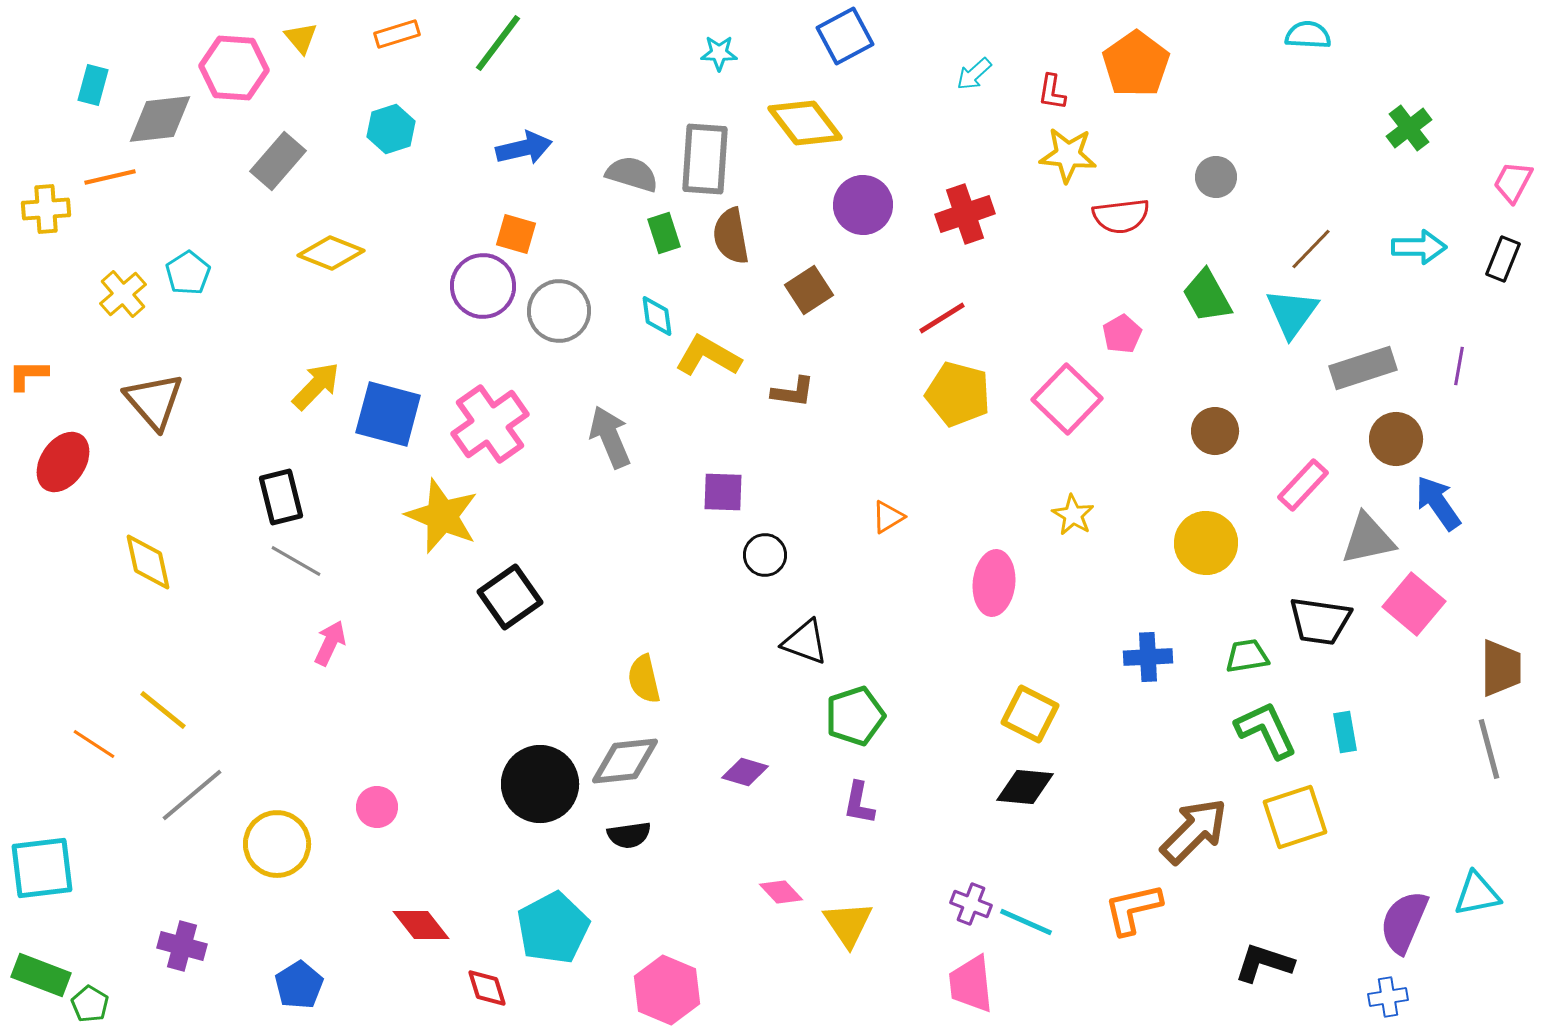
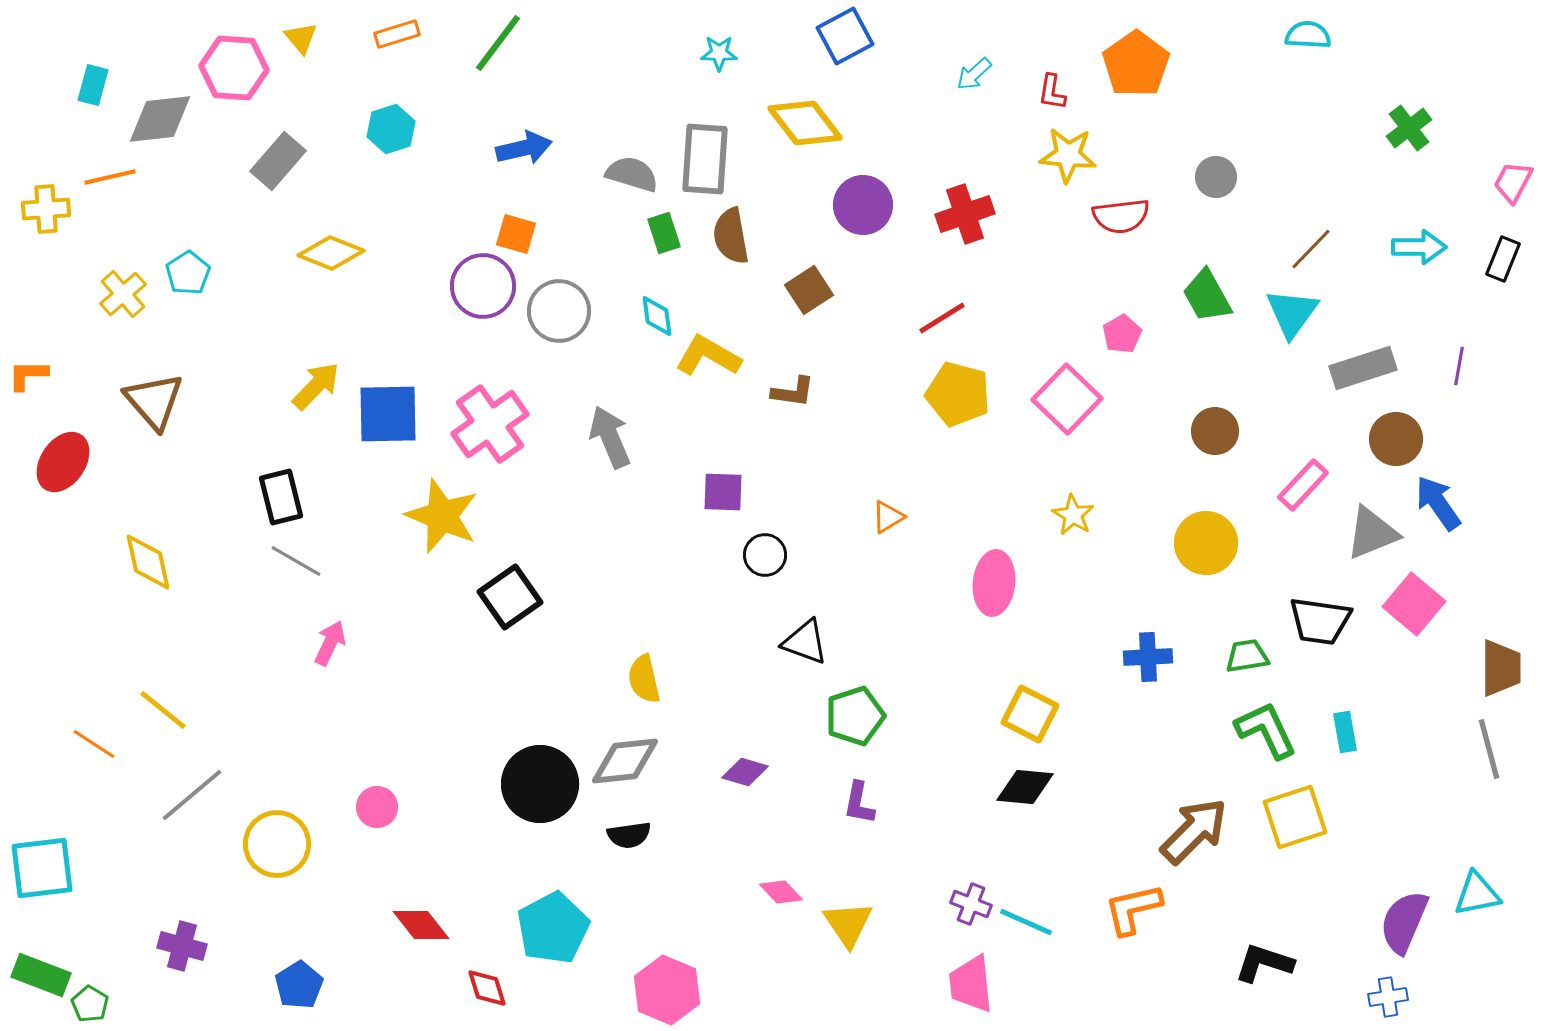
blue square at (388, 414): rotated 16 degrees counterclockwise
gray triangle at (1368, 539): moved 4 px right, 6 px up; rotated 10 degrees counterclockwise
